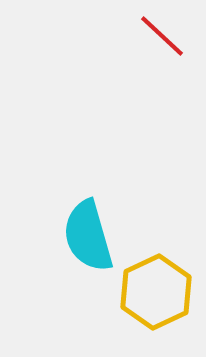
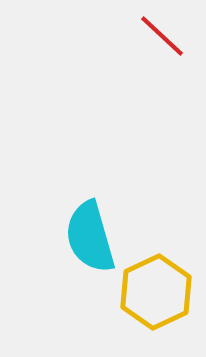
cyan semicircle: moved 2 px right, 1 px down
